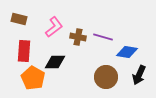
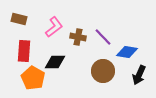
purple line: rotated 30 degrees clockwise
brown circle: moved 3 px left, 6 px up
